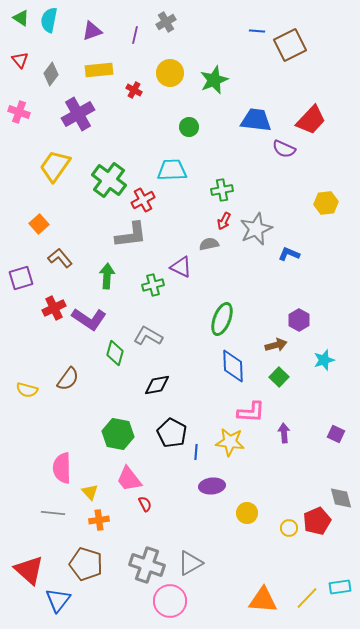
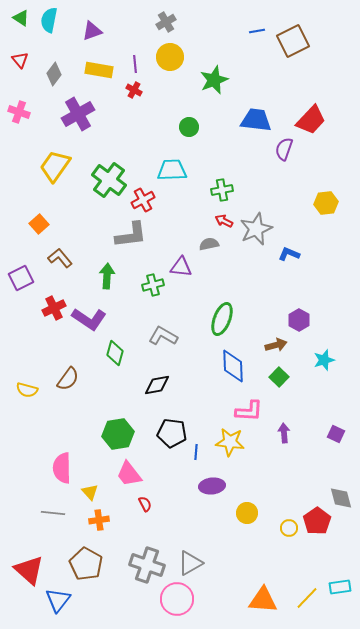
blue line at (257, 31): rotated 14 degrees counterclockwise
purple line at (135, 35): moved 29 px down; rotated 18 degrees counterclockwise
brown square at (290, 45): moved 3 px right, 4 px up
yellow rectangle at (99, 70): rotated 16 degrees clockwise
yellow circle at (170, 73): moved 16 px up
gray diamond at (51, 74): moved 3 px right
purple semicircle at (284, 149): rotated 85 degrees clockwise
red arrow at (224, 221): rotated 90 degrees clockwise
purple triangle at (181, 267): rotated 20 degrees counterclockwise
purple square at (21, 278): rotated 10 degrees counterclockwise
gray L-shape at (148, 336): moved 15 px right
pink L-shape at (251, 412): moved 2 px left, 1 px up
black pentagon at (172, 433): rotated 20 degrees counterclockwise
green hexagon at (118, 434): rotated 20 degrees counterclockwise
pink trapezoid at (129, 479): moved 5 px up
red pentagon at (317, 521): rotated 12 degrees counterclockwise
brown pentagon at (86, 564): rotated 12 degrees clockwise
pink circle at (170, 601): moved 7 px right, 2 px up
